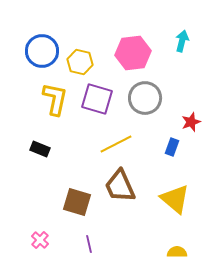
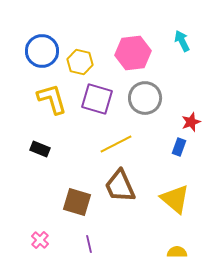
cyan arrow: rotated 40 degrees counterclockwise
yellow L-shape: moved 3 px left; rotated 28 degrees counterclockwise
blue rectangle: moved 7 px right
